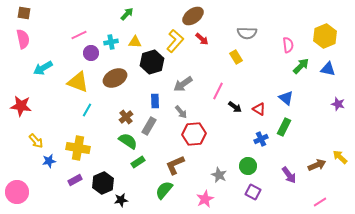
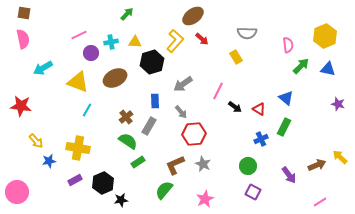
gray star at (219, 175): moved 16 px left, 11 px up
